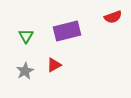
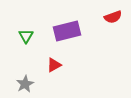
gray star: moved 13 px down
